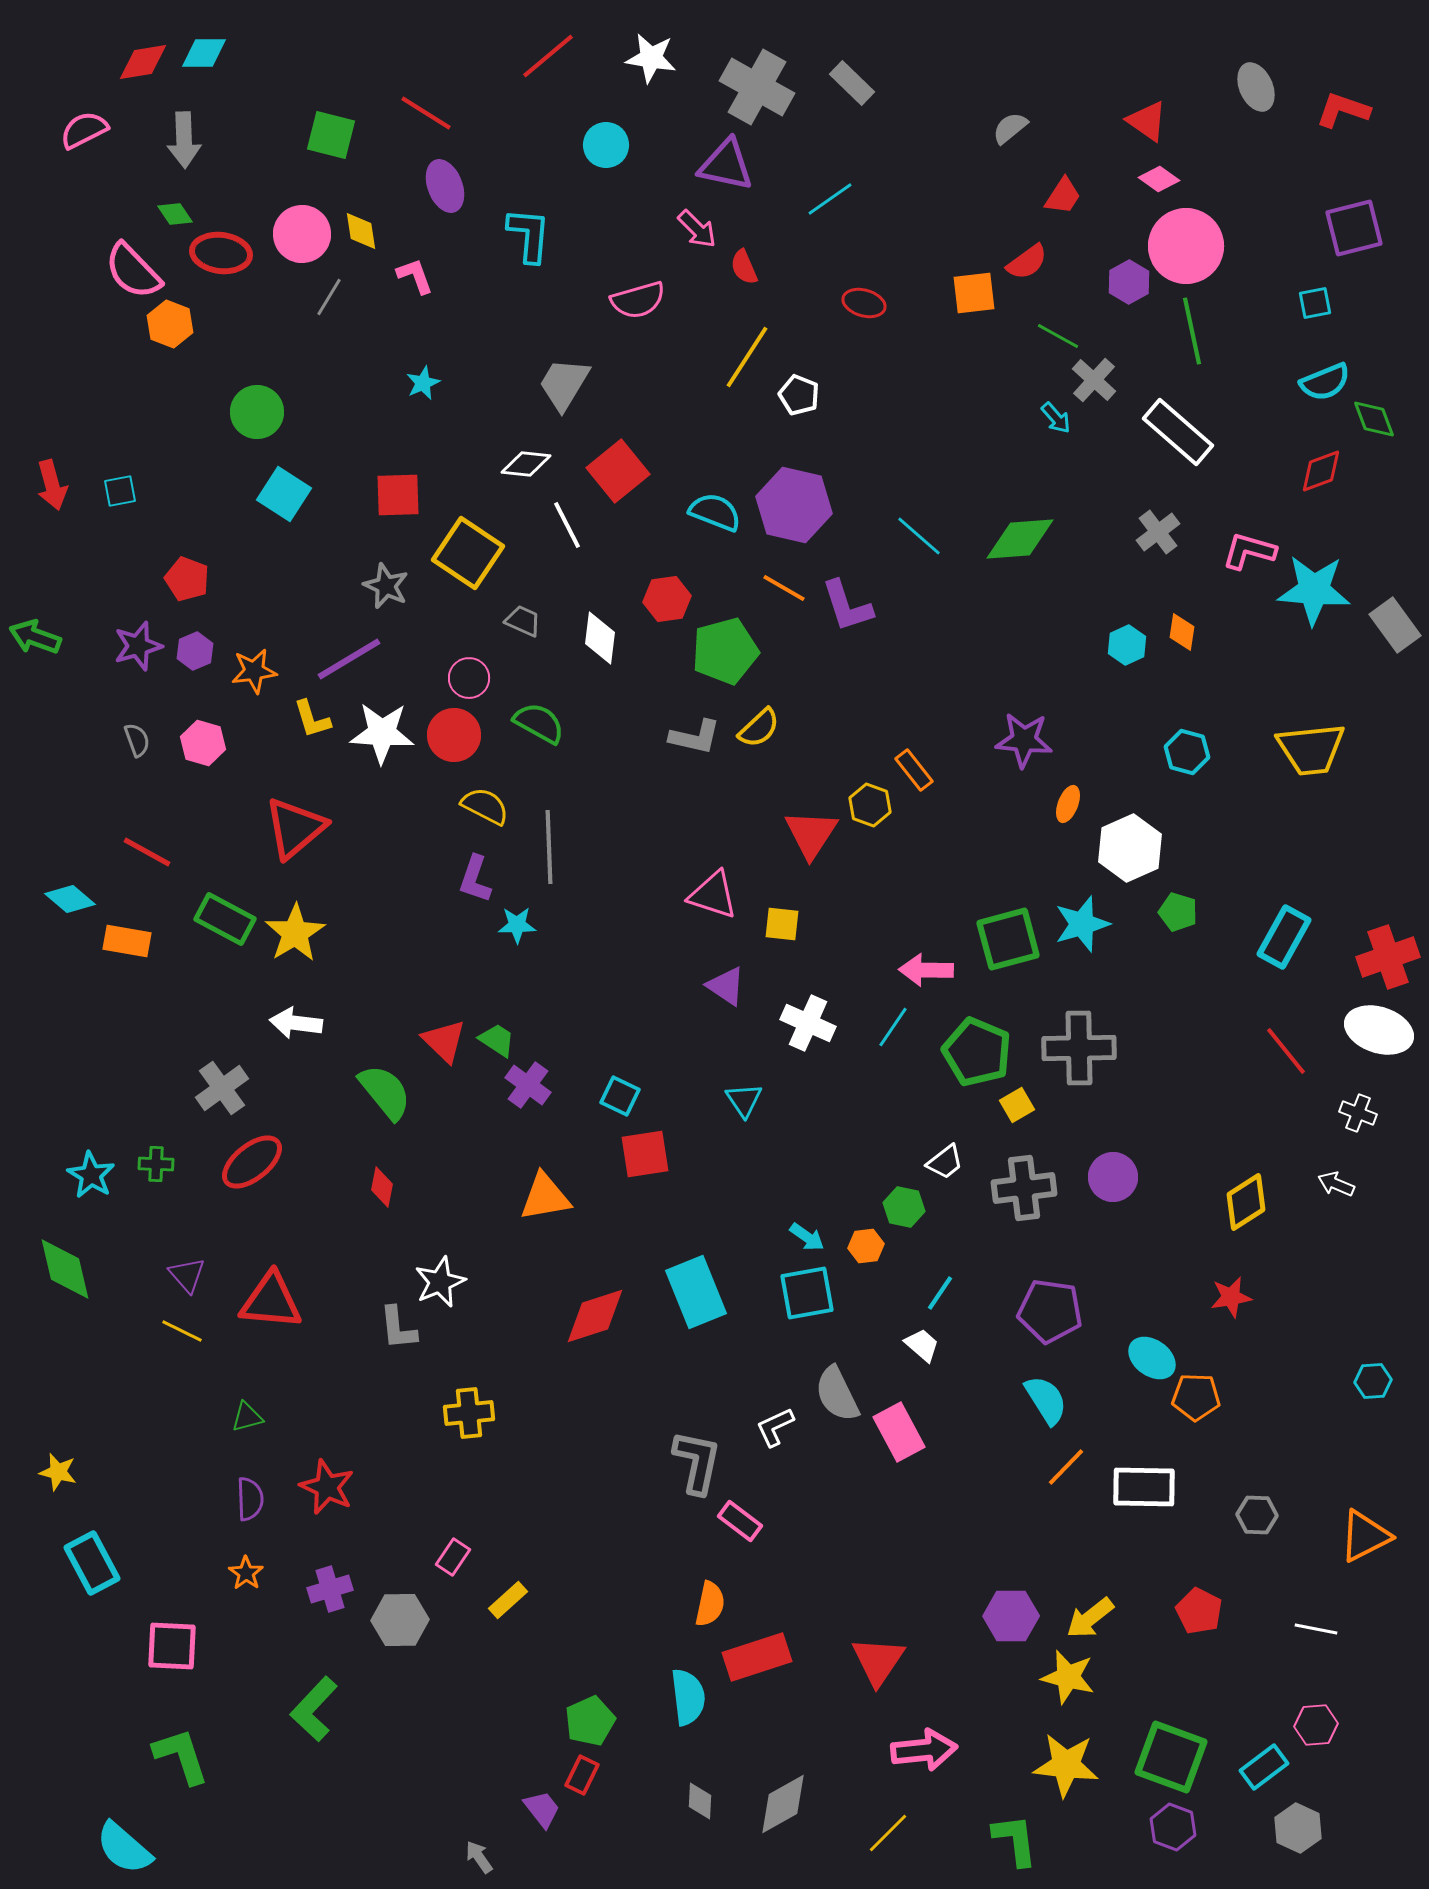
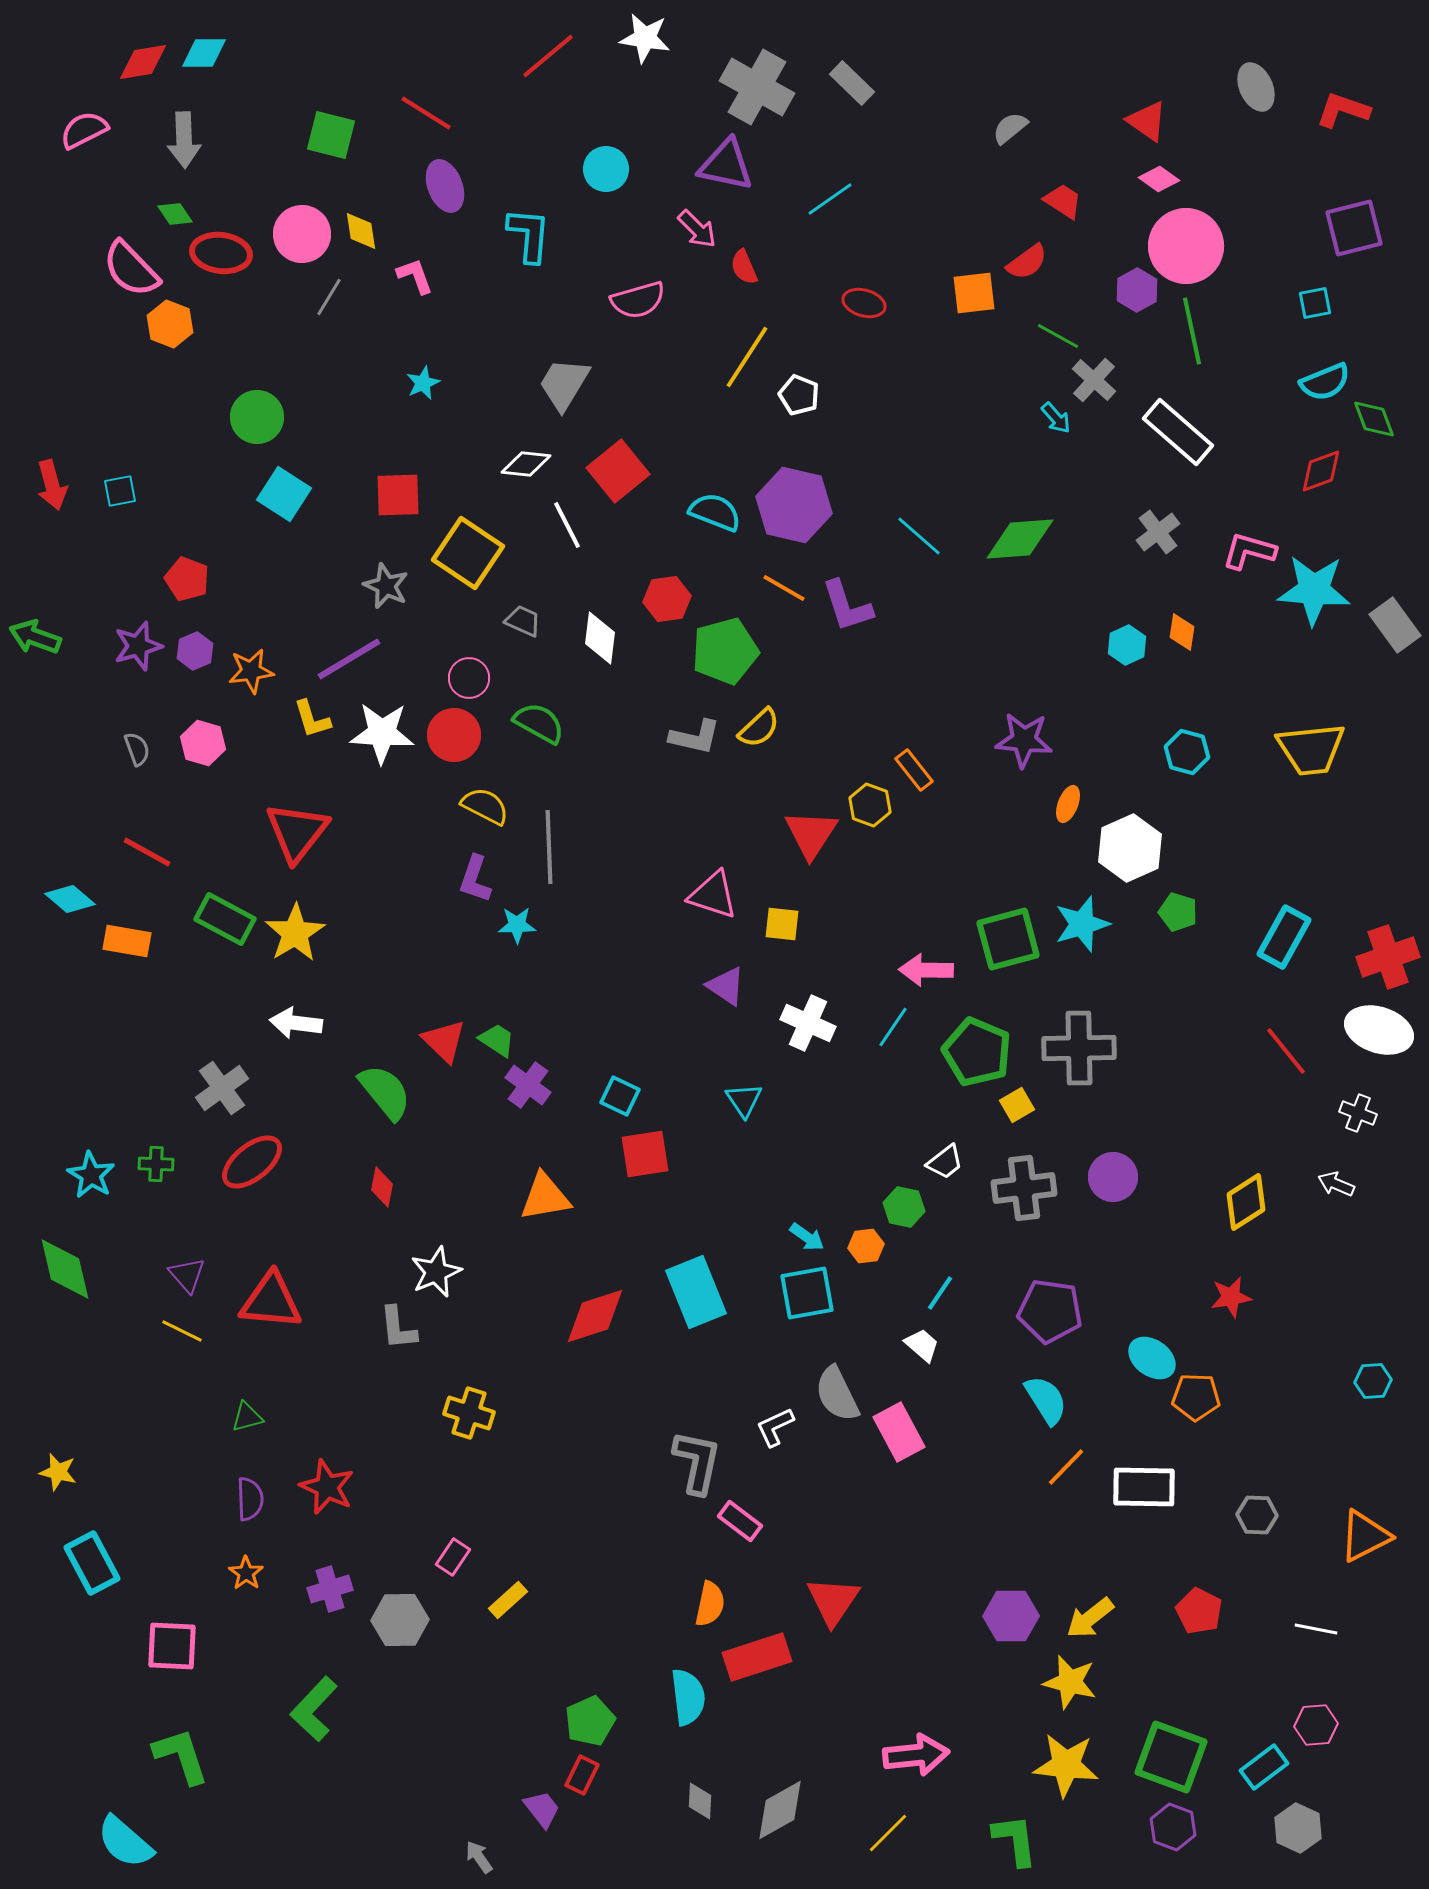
white star at (651, 58): moved 6 px left, 20 px up
cyan circle at (606, 145): moved 24 px down
red trapezoid at (1063, 196): moved 5 px down; rotated 90 degrees counterclockwise
pink semicircle at (133, 271): moved 2 px left, 2 px up
purple hexagon at (1129, 282): moved 8 px right, 8 px down
green circle at (257, 412): moved 5 px down
orange star at (254, 671): moved 3 px left
gray semicircle at (137, 740): moved 9 px down
red triangle at (295, 828): moved 2 px right, 4 px down; rotated 12 degrees counterclockwise
white star at (440, 1282): moved 4 px left, 10 px up
yellow cross at (469, 1413): rotated 24 degrees clockwise
red triangle at (878, 1661): moved 45 px left, 60 px up
yellow star at (1068, 1677): moved 2 px right, 5 px down
pink arrow at (924, 1750): moved 8 px left, 5 px down
gray diamond at (783, 1804): moved 3 px left, 6 px down
cyan semicircle at (124, 1848): moved 1 px right, 6 px up
